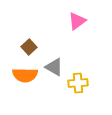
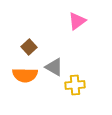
yellow cross: moved 3 px left, 2 px down
